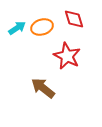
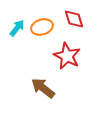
cyan arrow: rotated 18 degrees counterclockwise
